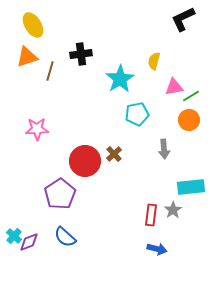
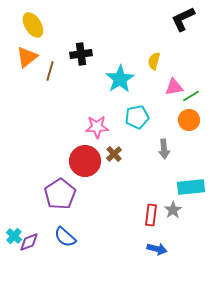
orange triangle: rotated 20 degrees counterclockwise
cyan pentagon: moved 3 px down
pink star: moved 60 px right, 2 px up
